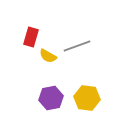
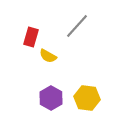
gray line: moved 20 px up; rotated 28 degrees counterclockwise
purple hexagon: rotated 20 degrees counterclockwise
